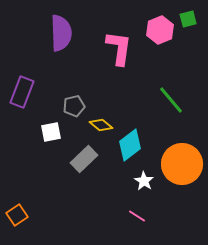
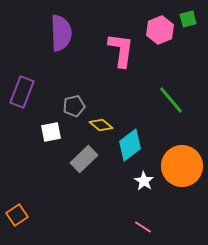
pink L-shape: moved 2 px right, 2 px down
orange circle: moved 2 px down
pink line: moved 6 px right, 11 px down
